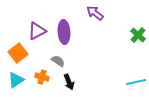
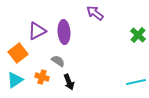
cyan triangle: moved 1 px left
